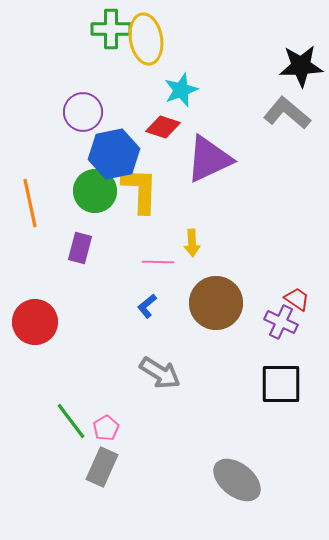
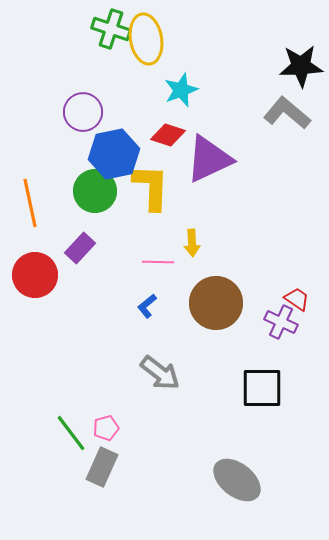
green cross: rotated 18 degrees clockwise
red diamond: moved 5 px right, 8 px down
yellow L-shape: moved 11 px right, 3 px up
purple rectangle: rotated 28 degrees clockwise
red circle: moved 47 px up
gray arrow: rotated 6 degrees clockwise
black square: moved 19 px left, 4 px down
green line: moved 12 px down
pink pentagon: rotated 15 degrees clockwise
